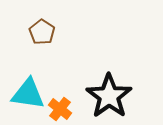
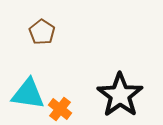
black star: moved 11 px right, 1 px up
